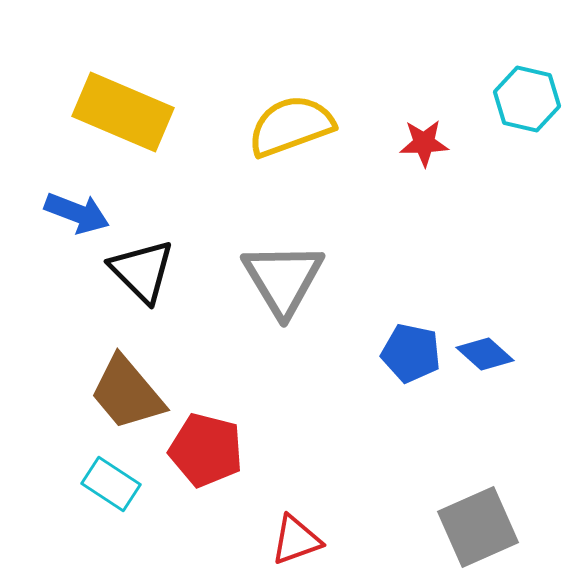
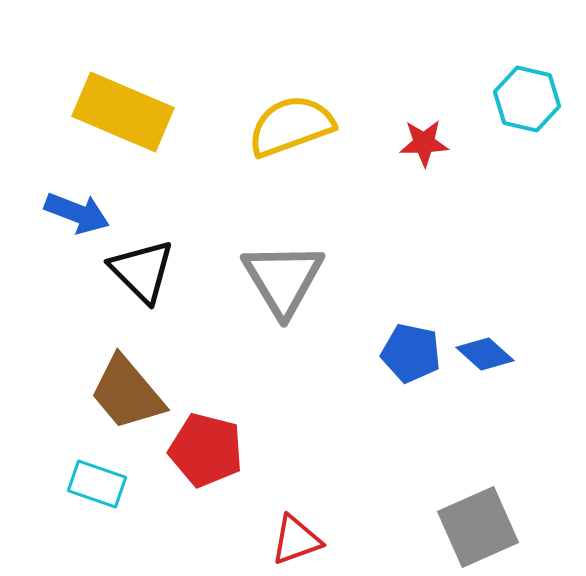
cyan rectangle: moved 14 px left; rotated 14 degrees counterclockwise
